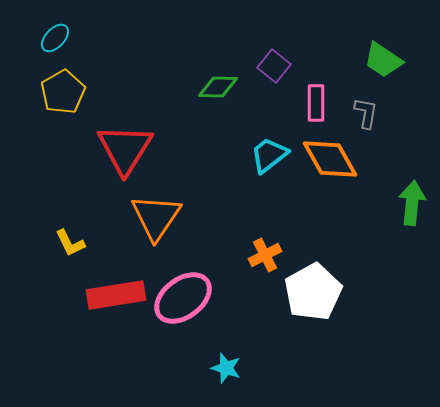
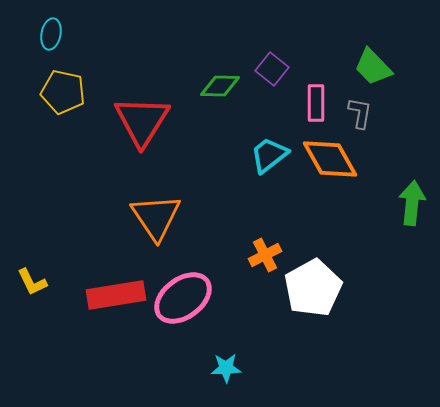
cyan ellipse: moved 4 px left, 4 px up; rotated 32 degrees counterclockwise
green trapezoid: moved 10 px left, 7 px down; rotated 12 degrees clockwise
purple square: moved 2 px left, 3 px down
green diamond: moved 2 px right, 1 px up
yellow pentagon: rotated 30 degrees counterclockwise
gray L-shape: moved 6 px left
red triangle: moved 17 px right, 28 px up
orange triangle: rotated 8 degrees counterclockwise
yellow L-shape: moved 38 px left, 39 px down
white pentagon: moved 4 px up
cyan star: rotated 20 degrees counterclockwise
